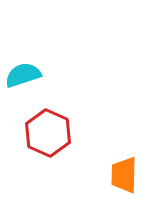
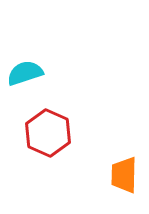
cyan semicircle: moved 2 px right, 2 px up
